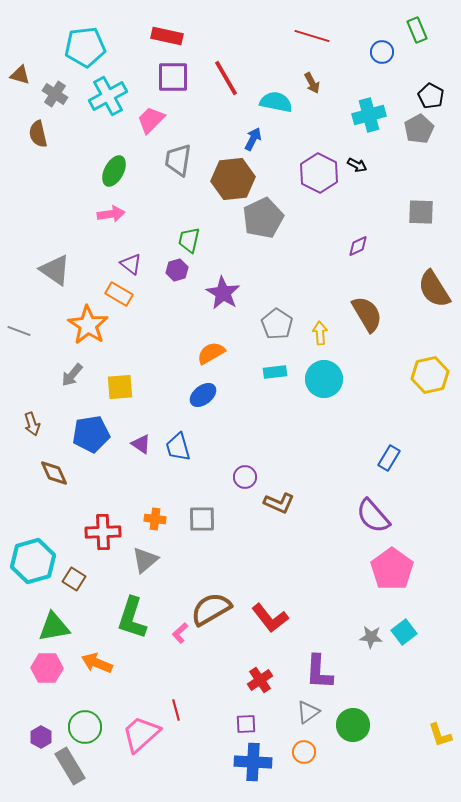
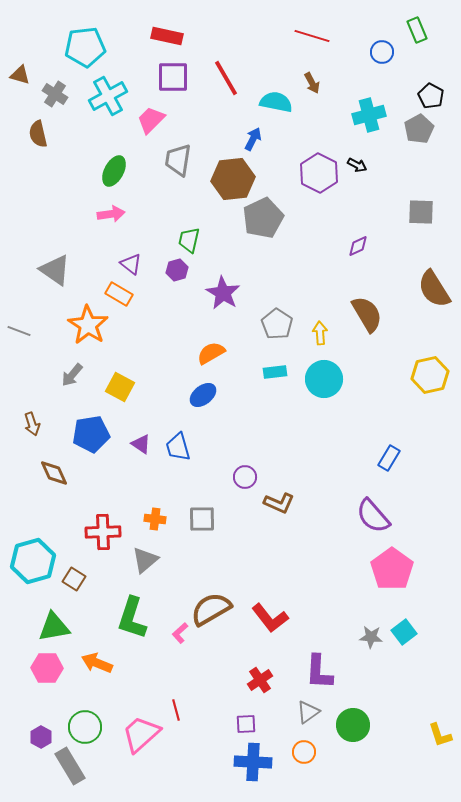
yellow square at (120, 387): rotated 32 degrees clockwise
